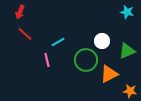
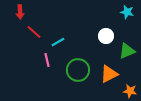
red arrow: rotated 24 degrees counterclockwise
red line: moved 9 px right, 2 px up
white circle: moved 4 px right, 5 px up
green circle: moved 8 px left, 10 px down
